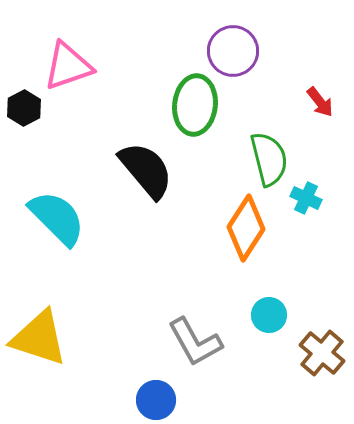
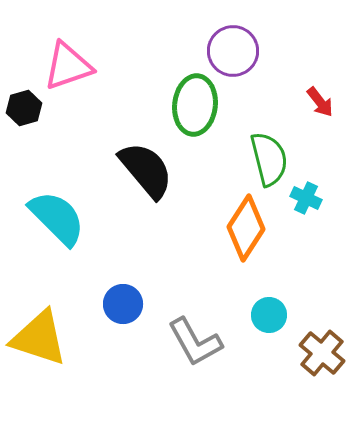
black hexagon: rotated 12 degrees clockwise
blue circle: moved 33 px left, 96 px up
